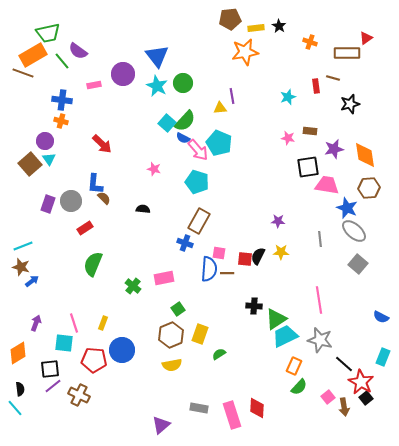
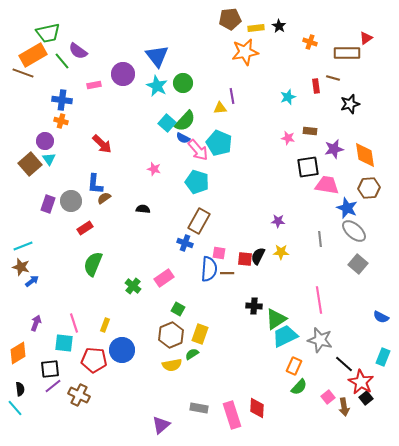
brown semicircle at (104, 198): rotated 80 degrees counterclockwise
pink rectangle at (164, 278): rotated 24 degrees counterclockwise
green square at (178, 309): rotated 24 degrees counterclockwise
yellow rectangle at (103, 323): moved 2 px right, 2 px down
green semicircle at (219, 354): moved 27 px left
